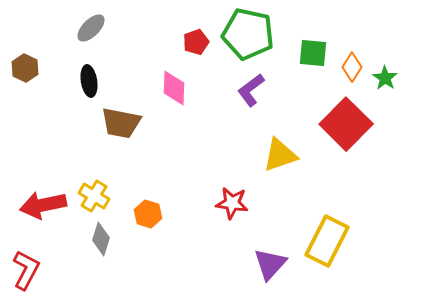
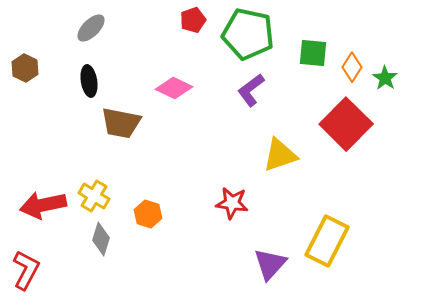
red pentagon: moved 3 px left, 22 px up
pink diamond: rotated 66 degrees counterclockwise
